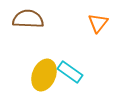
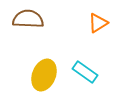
orange triangle: rotated 20 degrees clockwise
cyan rectangle: moved 15 px right
